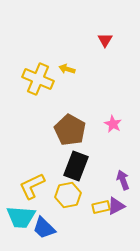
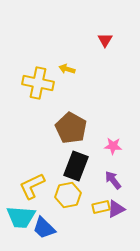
yellow cross: moved 4 px down; rotated 12 degrees counterclockwise
pink star: moved 22 px down; rotated 24 degrees counterclockwise
brown pentagon: moved 1 px right, 2 px up
purple arrow: moved 10 px left; rotated 18 degrees counterclockwise
purple triangle: moved 3 px down
